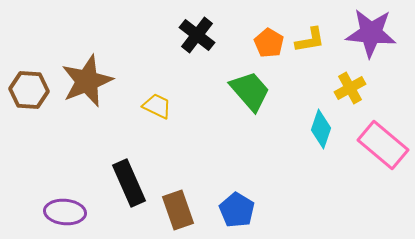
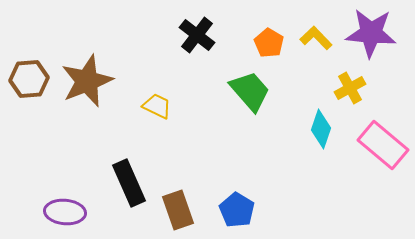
yellow L-shape: moved 6 px right, 2 px up; rotated 124 degrees counterclockwise
brown hexagon: moved 11 px up; rotated 9 degrees counterclockwise
